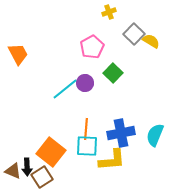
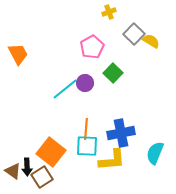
cyan semicircle: moved 18 px down
brown triangle: rotated 12 degrees clockwise
